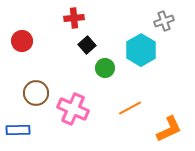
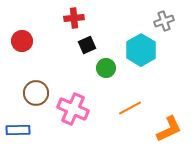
black square: rotated 18 degrees clockwise
green circle: moved 1 px right
